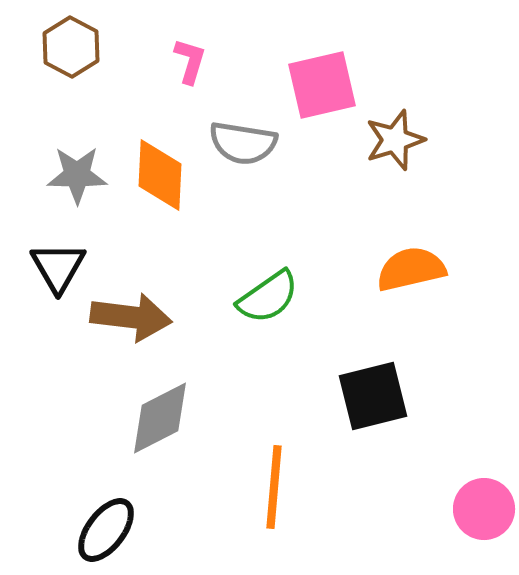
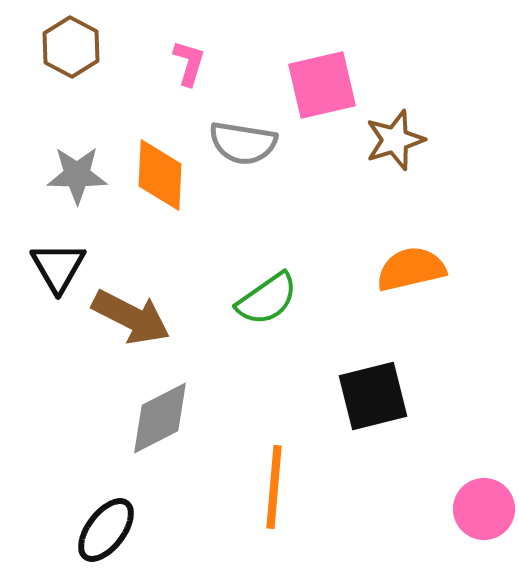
pink L-shape: moved 1 px left, 2 px down
green semicircle: moved 1 px left, 2 px down
brown arrow: rotated 20 degrees clockwise
